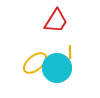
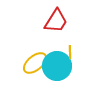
cyan circle: moved 2 px up
